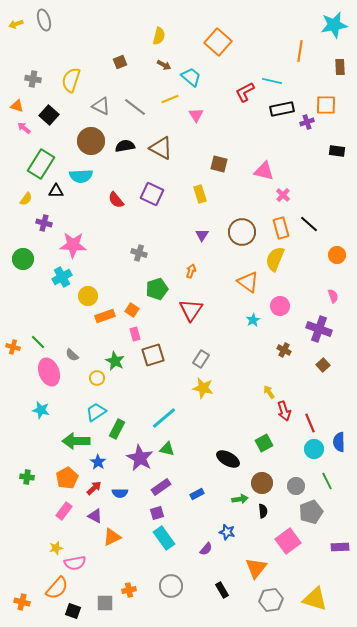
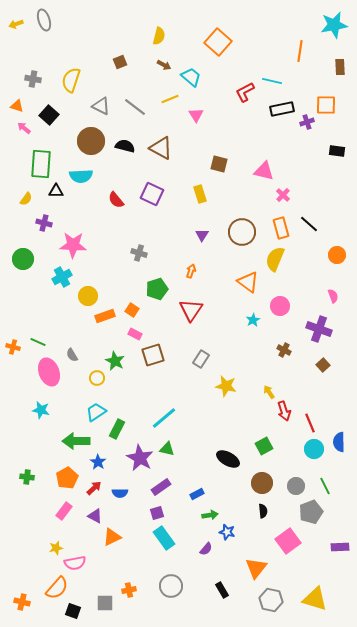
black semicircle at (125, 146): rotated 24 degrees clockwise
green rectangle at (41, 164): rotated 28 degrees counterclockwise
pink rectangle at (135, 334): rotated 48 degrees counterclockwise
green line at (38, 342): rotated 21 degrees counterclockwise
gray semicircle at (72, 355): rotated 16 degrees clockwise
yellow star at (203, 388): moved 23 px right, 2 px up
green square at (264, 443): moved 3 px down
green line at (327, 481): moved 2 px left, 5 px down
green arrow at (240, 499): moved 30 px left, 16 px down
gray hexagon at (271, 600): rotated 20 degrees clockwise
